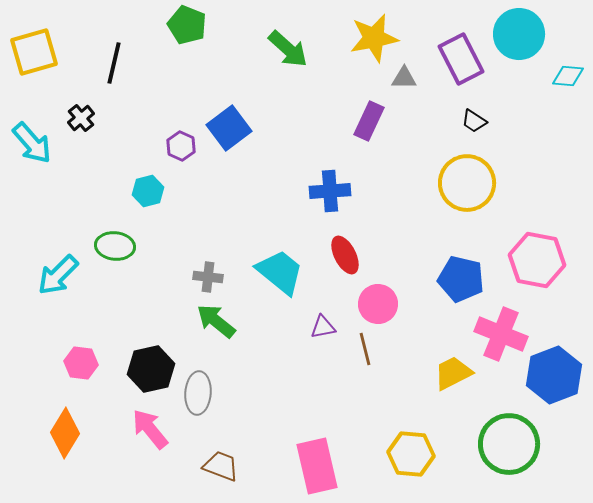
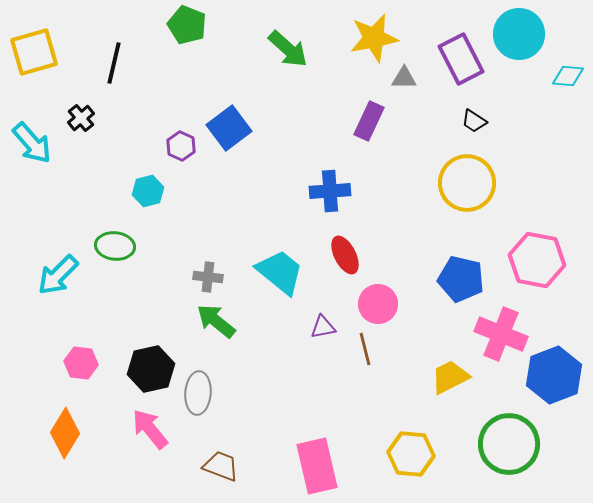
yellow trapezoid at (453, 373): moved 3 px left, 4 px down
